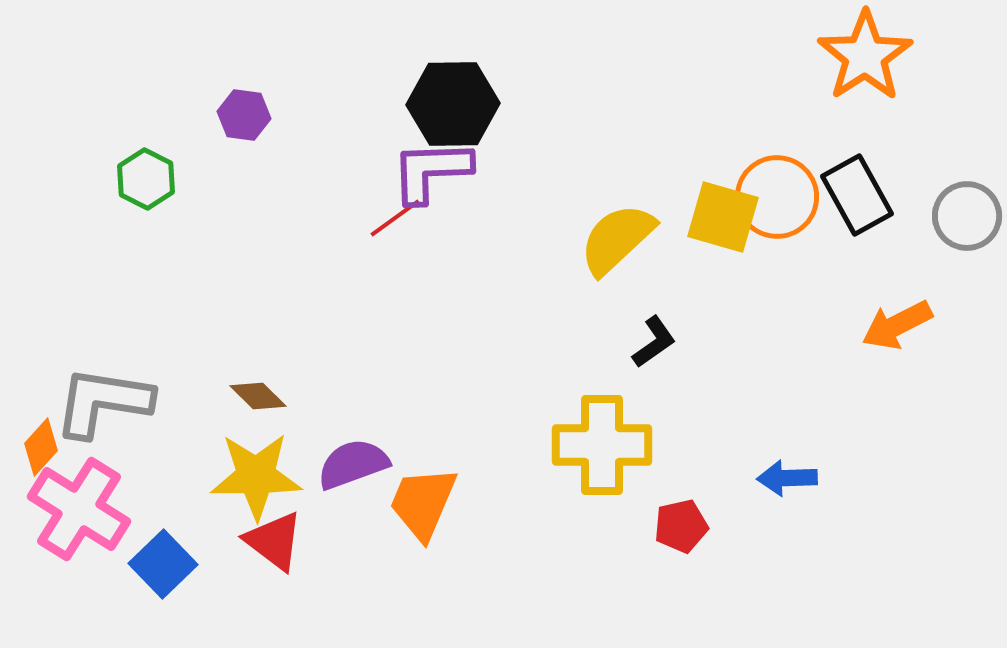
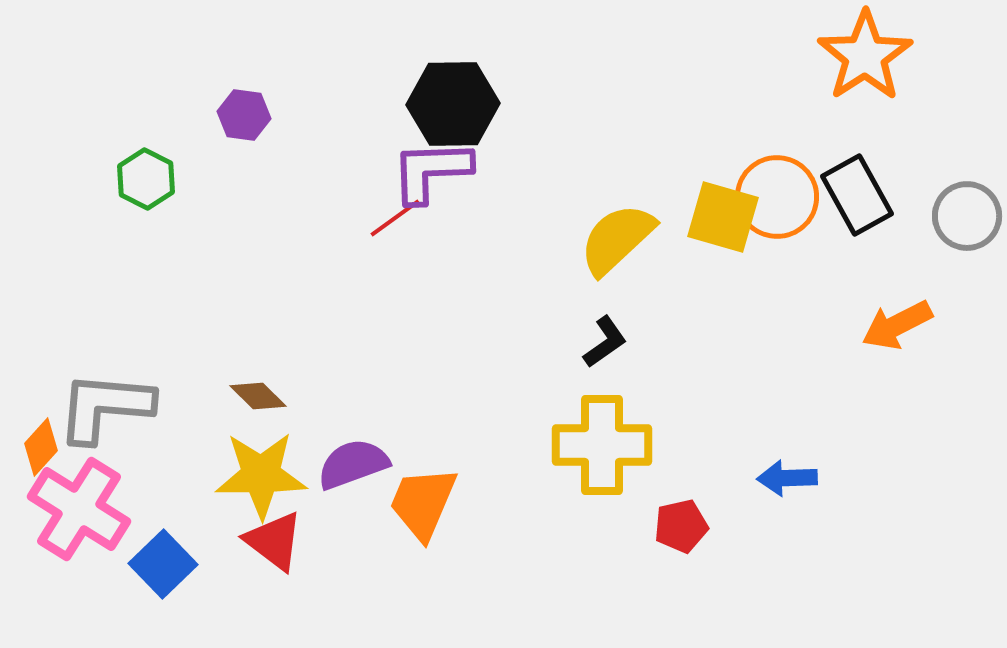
black L-shape: moved 49 px left
gray L-shape: moved 2 px right, 5 px down; rotated 4 degrees counterclockwise
yellow star: moved 5 px right, 1 px up
